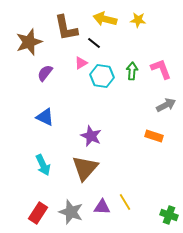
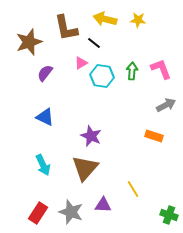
yellow line: moved 8 px right, 13 px up
purple triangle: moved 1 px right, 2 px up
